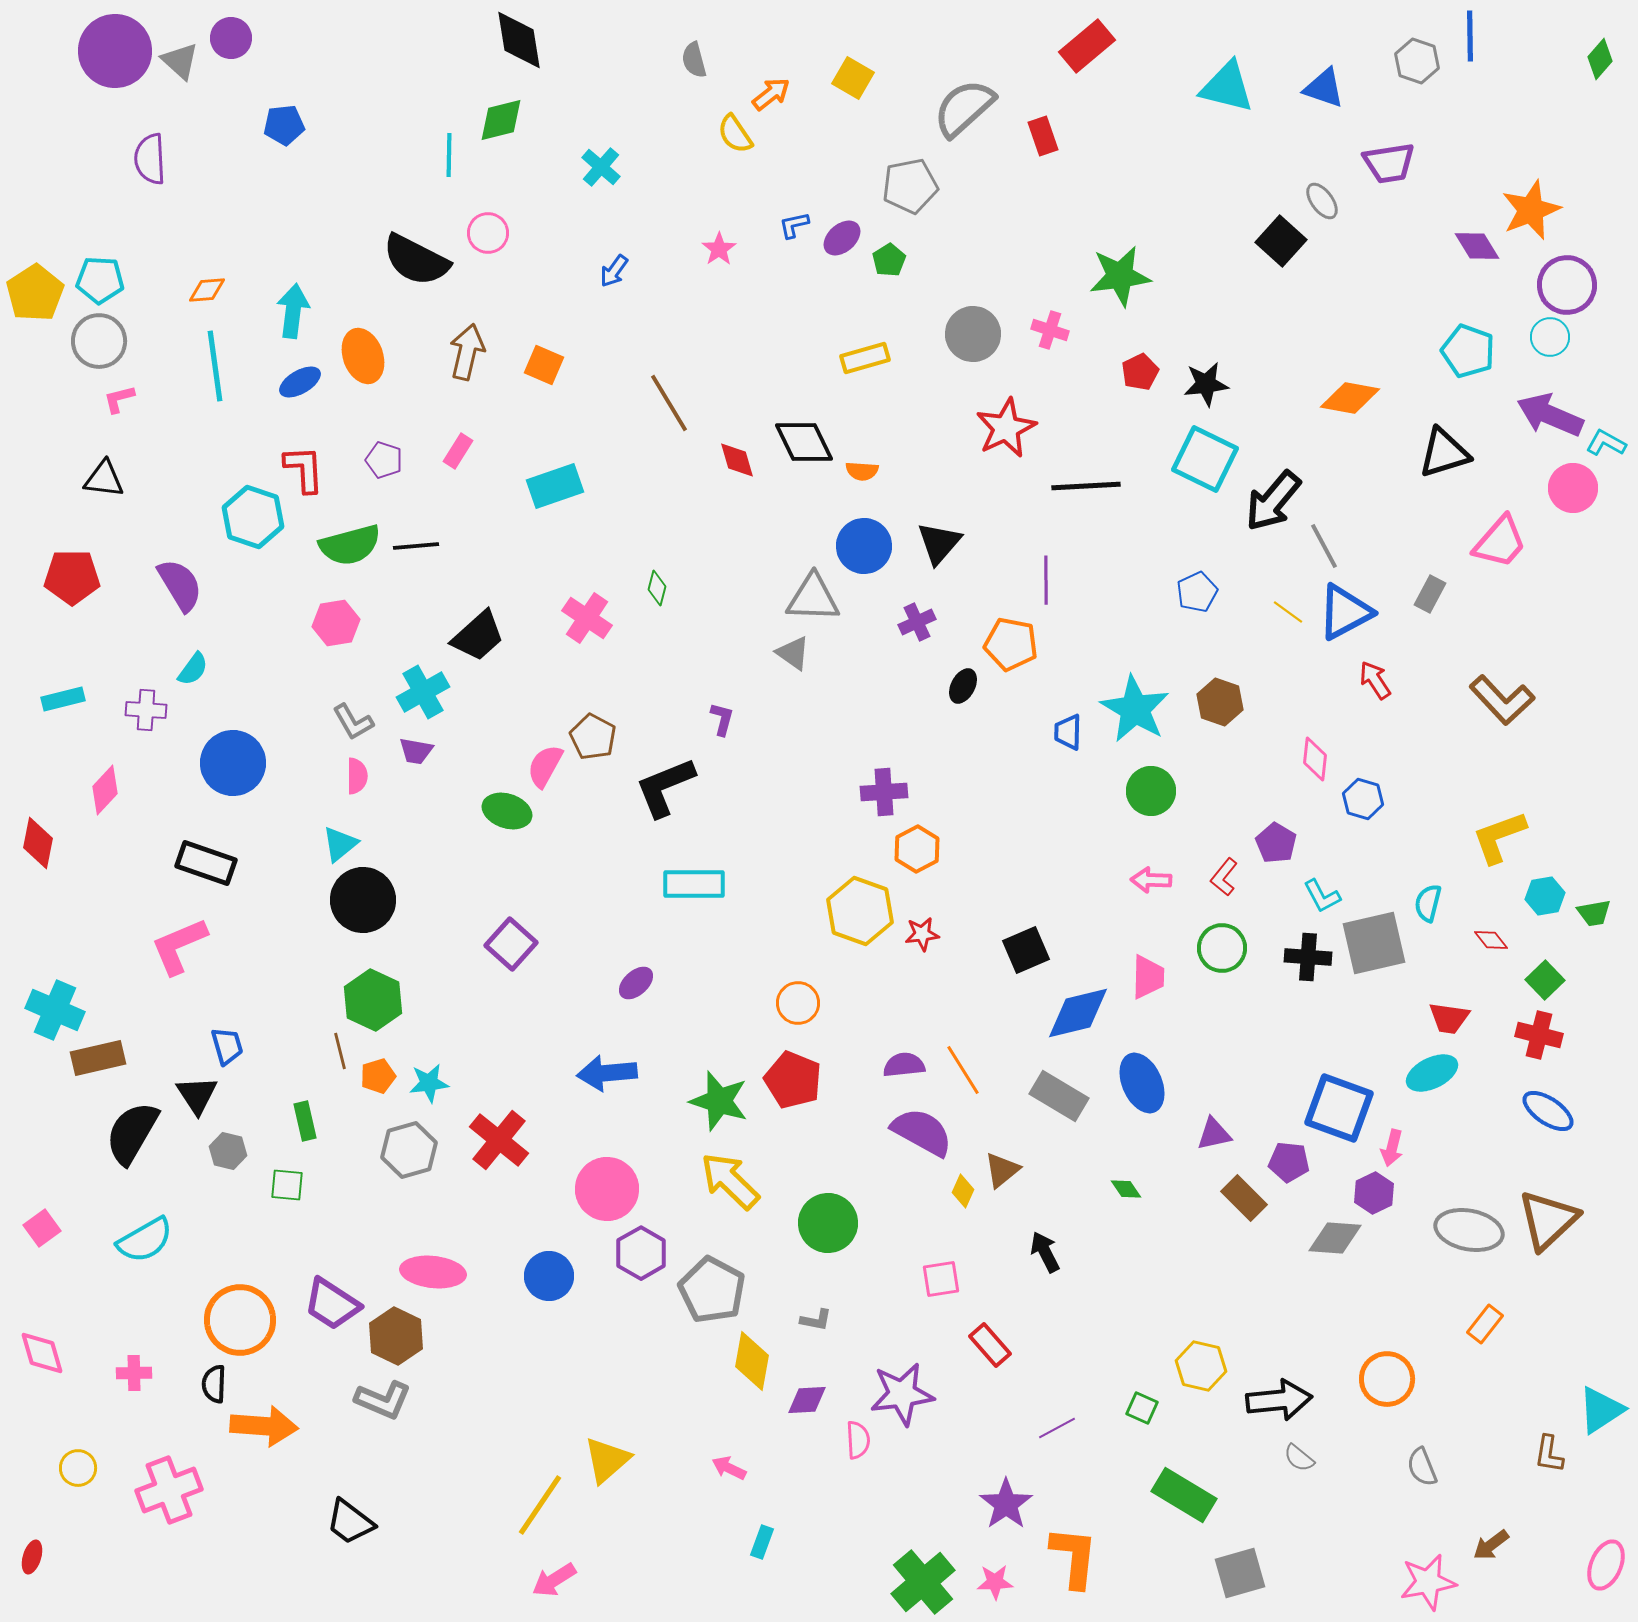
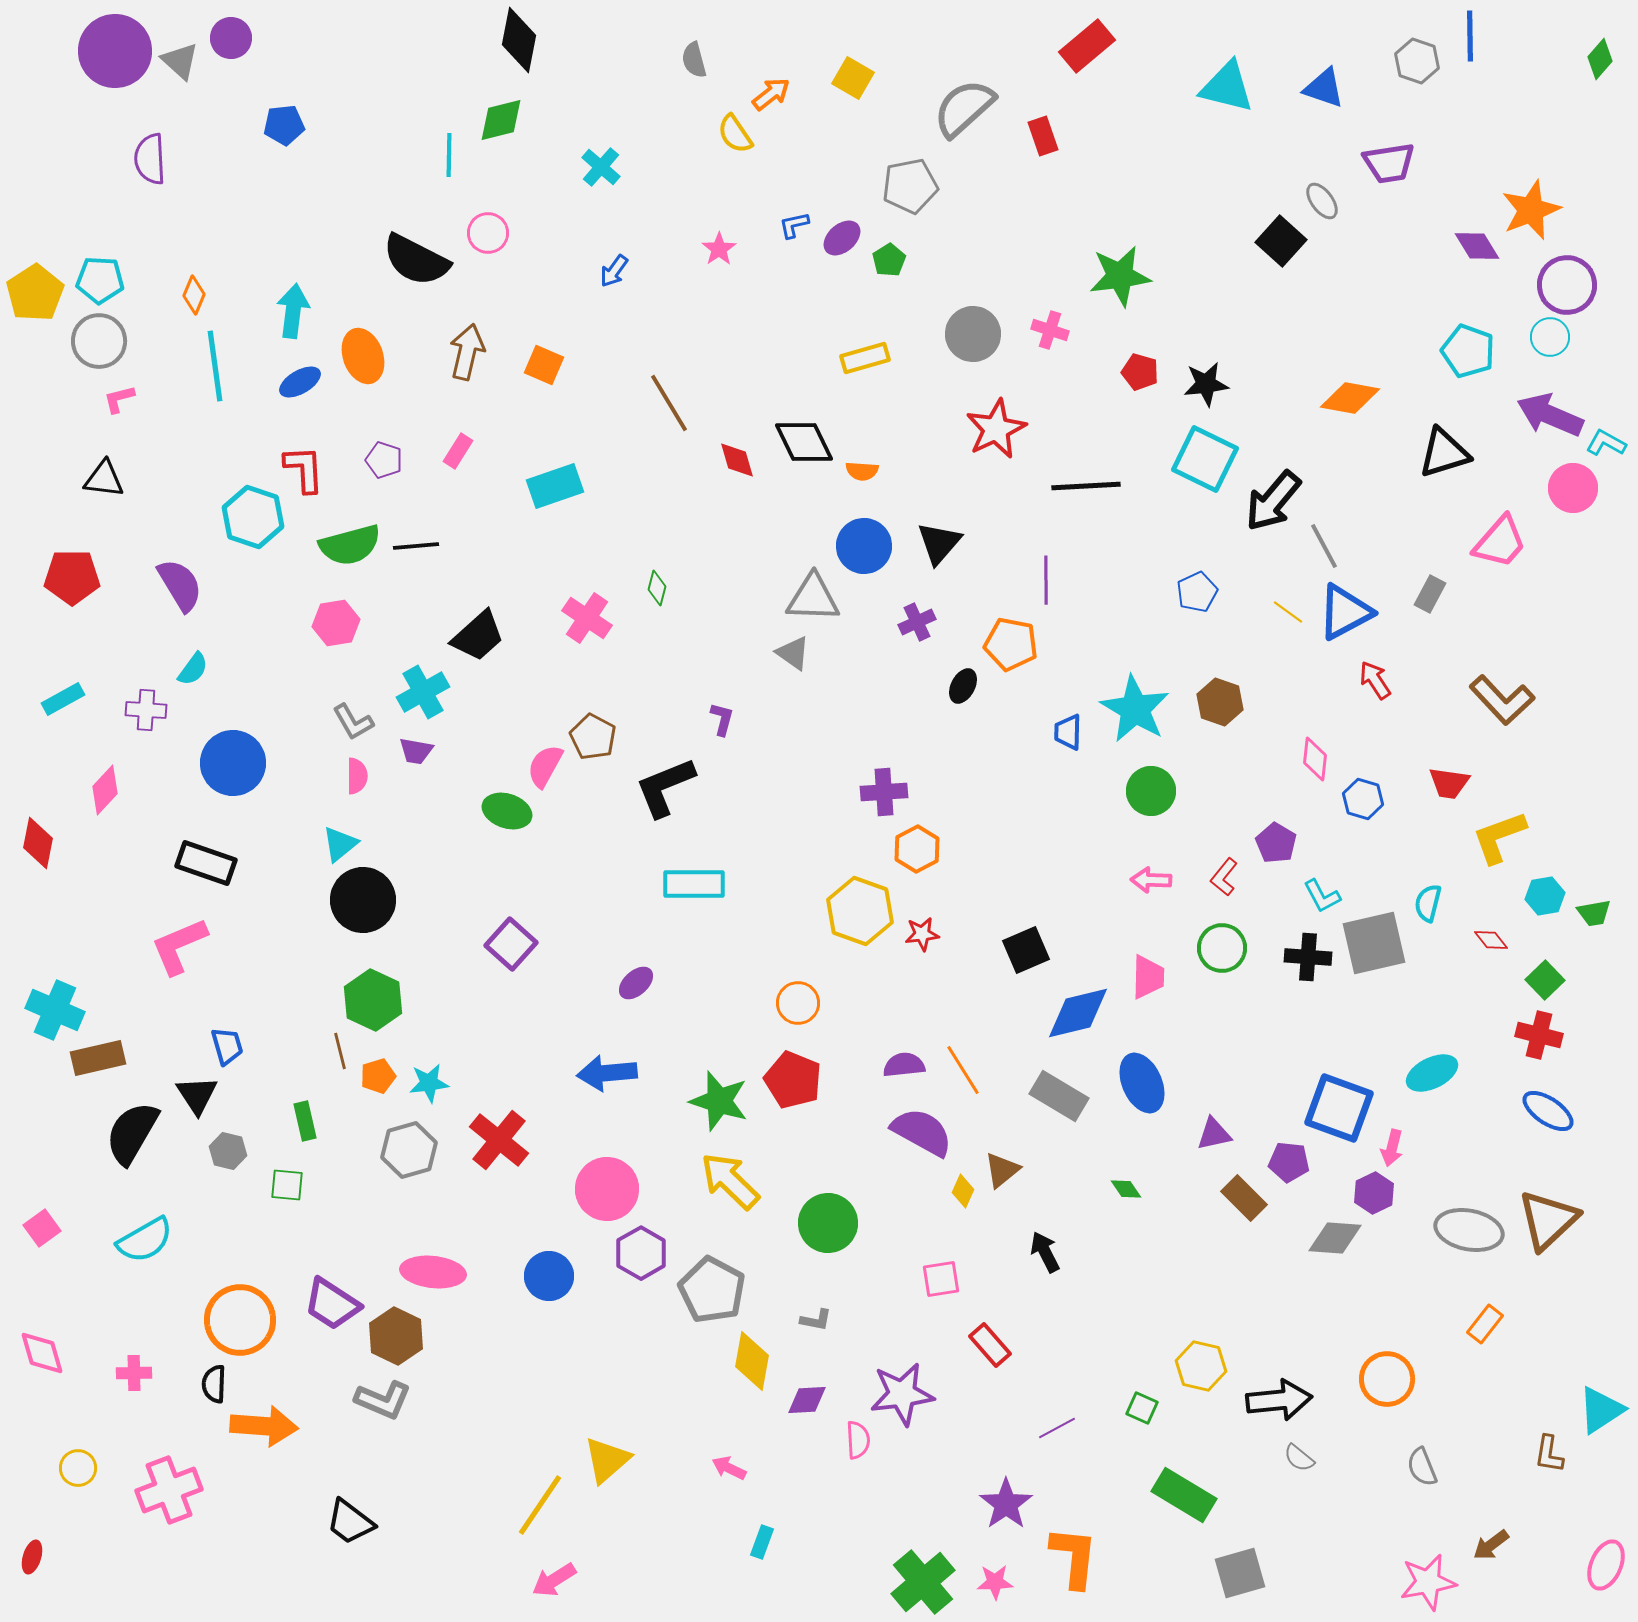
black diamond at (519, 40): rotated 20 degrees clockwise
orange diamond at (207, 290): moved 13 px left, 5 px down; rotated 63 degrees counterclockwise
red pentagon at (1140, 372): rotated 30 degrees counterclockwise
red star at (1006, 428): moved 10 px left, 1 px down
cyan rectangle at (63, 699): rotated 15 degrees counterclockwise
red trapezoid at (1449, 1018): moved 235 px up
